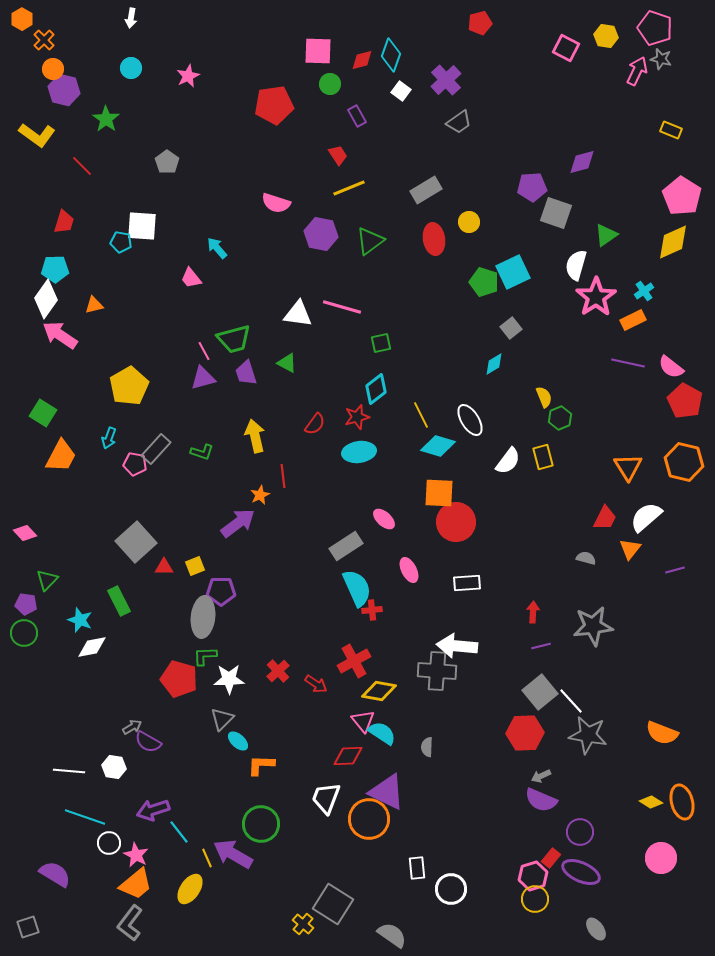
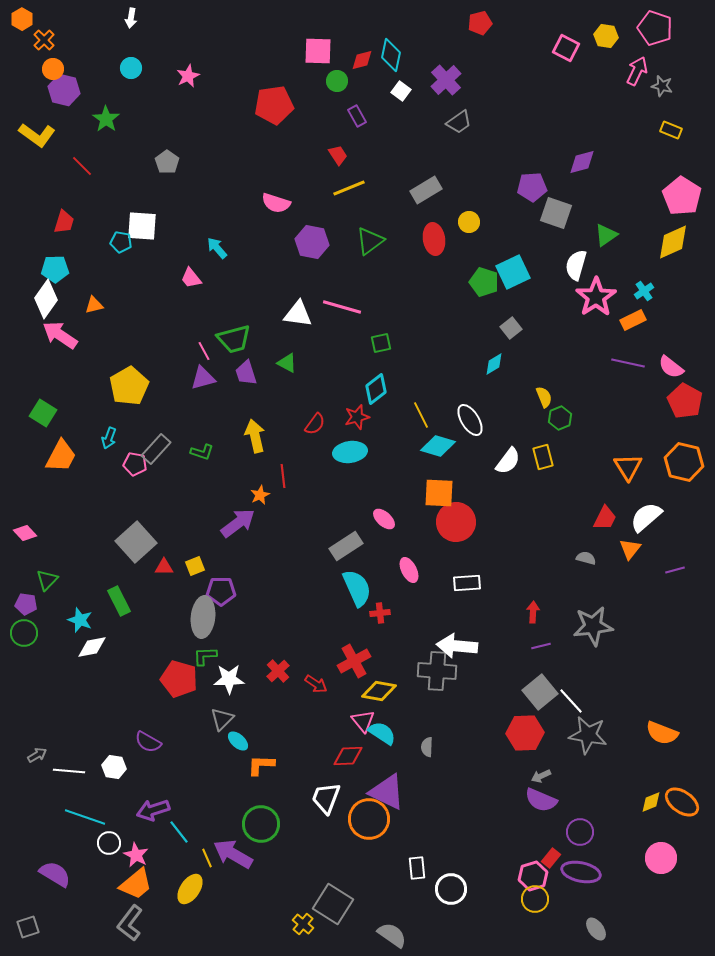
cyan diamond at (391, 55): rotated 8 degrees counterclockwise
gray star at (661, 59): moved 1 px right, 27 px down
green circle at (330, 84): moved 7 px right, 3 px up
purple hexagon at (321, 234): moved 9 px left, 8 px down
cyan ellipse at (359, 452): moved 9 px left
red cross at (372, 610): moved 8 px right, 3 px down
gray arrow at (132, 727): moved 95 px left, 28 px down
yellow diamond at (651, 802): rotated 55 degrees counterclockwise
orange ellipse at (682, 802): rotated 40 degrees counterclockwise
purple ellipse at (581, 872): rotated 12 degrees counterclockwise
